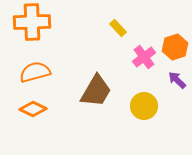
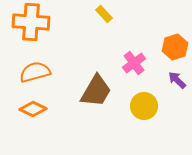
orange cross: moved 1 px left; rotated 6 degrees clockwise
yellow rectangle: moved 14 px left, 14 px up
pink cross: moved 10 px left, 6 px down
